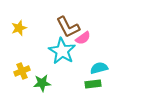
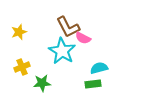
yellow star: moved 4 px down
pink semicircle: rotated 63 degrees clockwise
yellow cross: moved 4 px up
